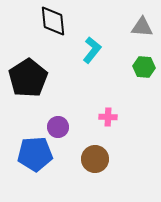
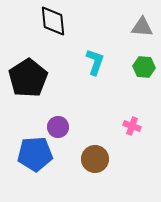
cyan L-shape: moved 3 px right, 12 px down; rotated 20 degrees counterclockwise
pink cross: moved 24 px right, 9 px down; rotated 18 degrees clockwise
